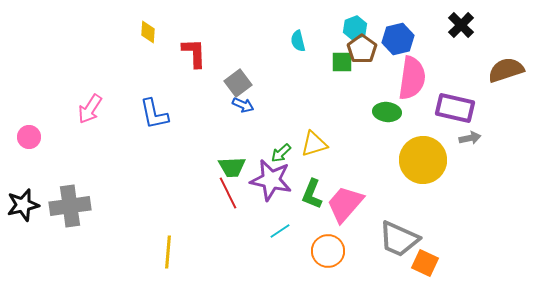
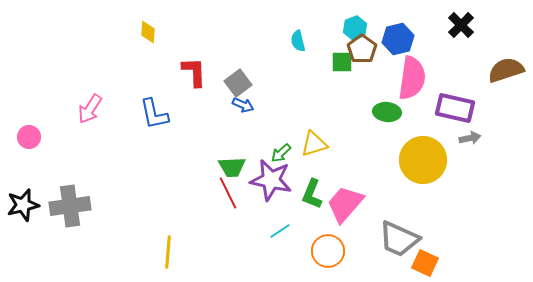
red L-shape: moved 19 px down
